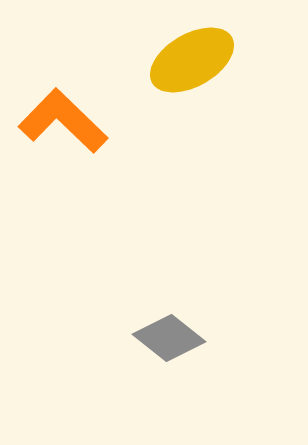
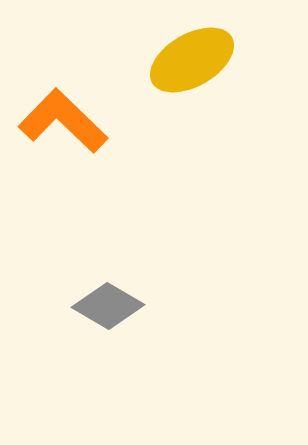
gray diamond: moved 61 px left, 32 px up; rotated 8 degrees counterclockwise
